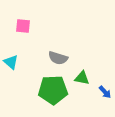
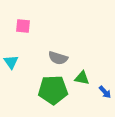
cyan triangle: rotated 14 degrees clockwise
